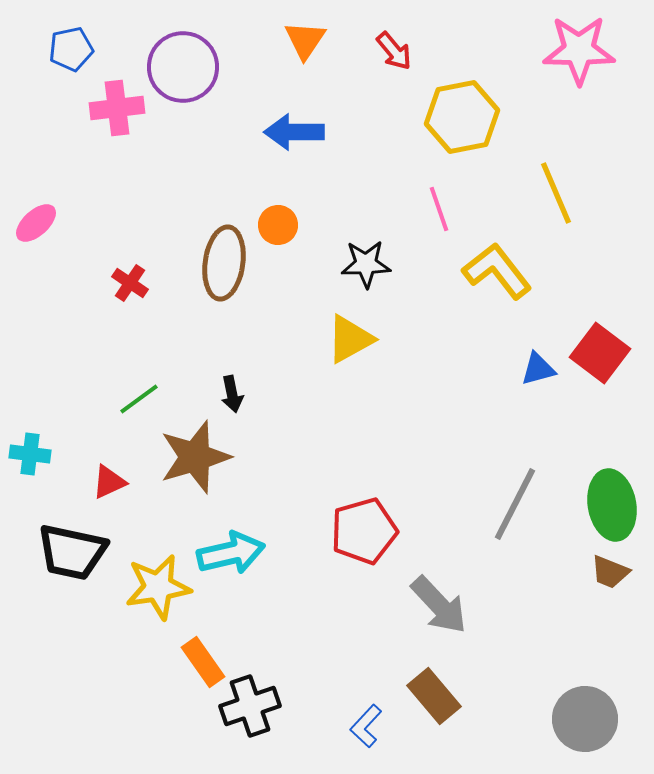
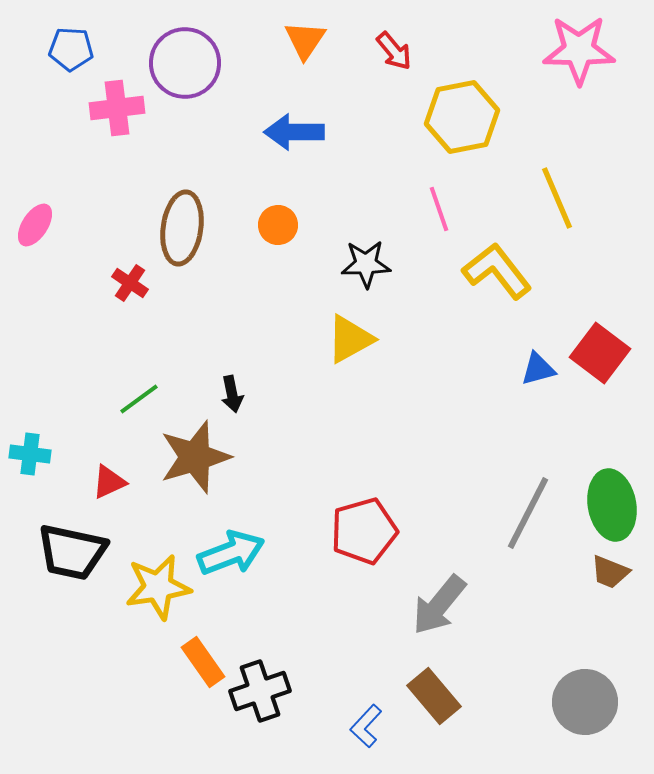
blue pentagon: rotated 15 degrees clockwise
purple circle: moved 2 px right, 4 px up
yellow line: moved 1 px right, 5 px down
pink ellipse: moved 1 px left, 2 px down; rotated 15 degrees counterclockwise
brown ellipse: moved 42 px left, 35 px up
gray line: moved 13 px right, 9 px down
cyan arrow: rotated 8 degrees counterclockwise
gray arrow: rotated 82 degrees clockwise
black cross: moved 10 px right, 15 px up
gray circle: moved 17 px up
